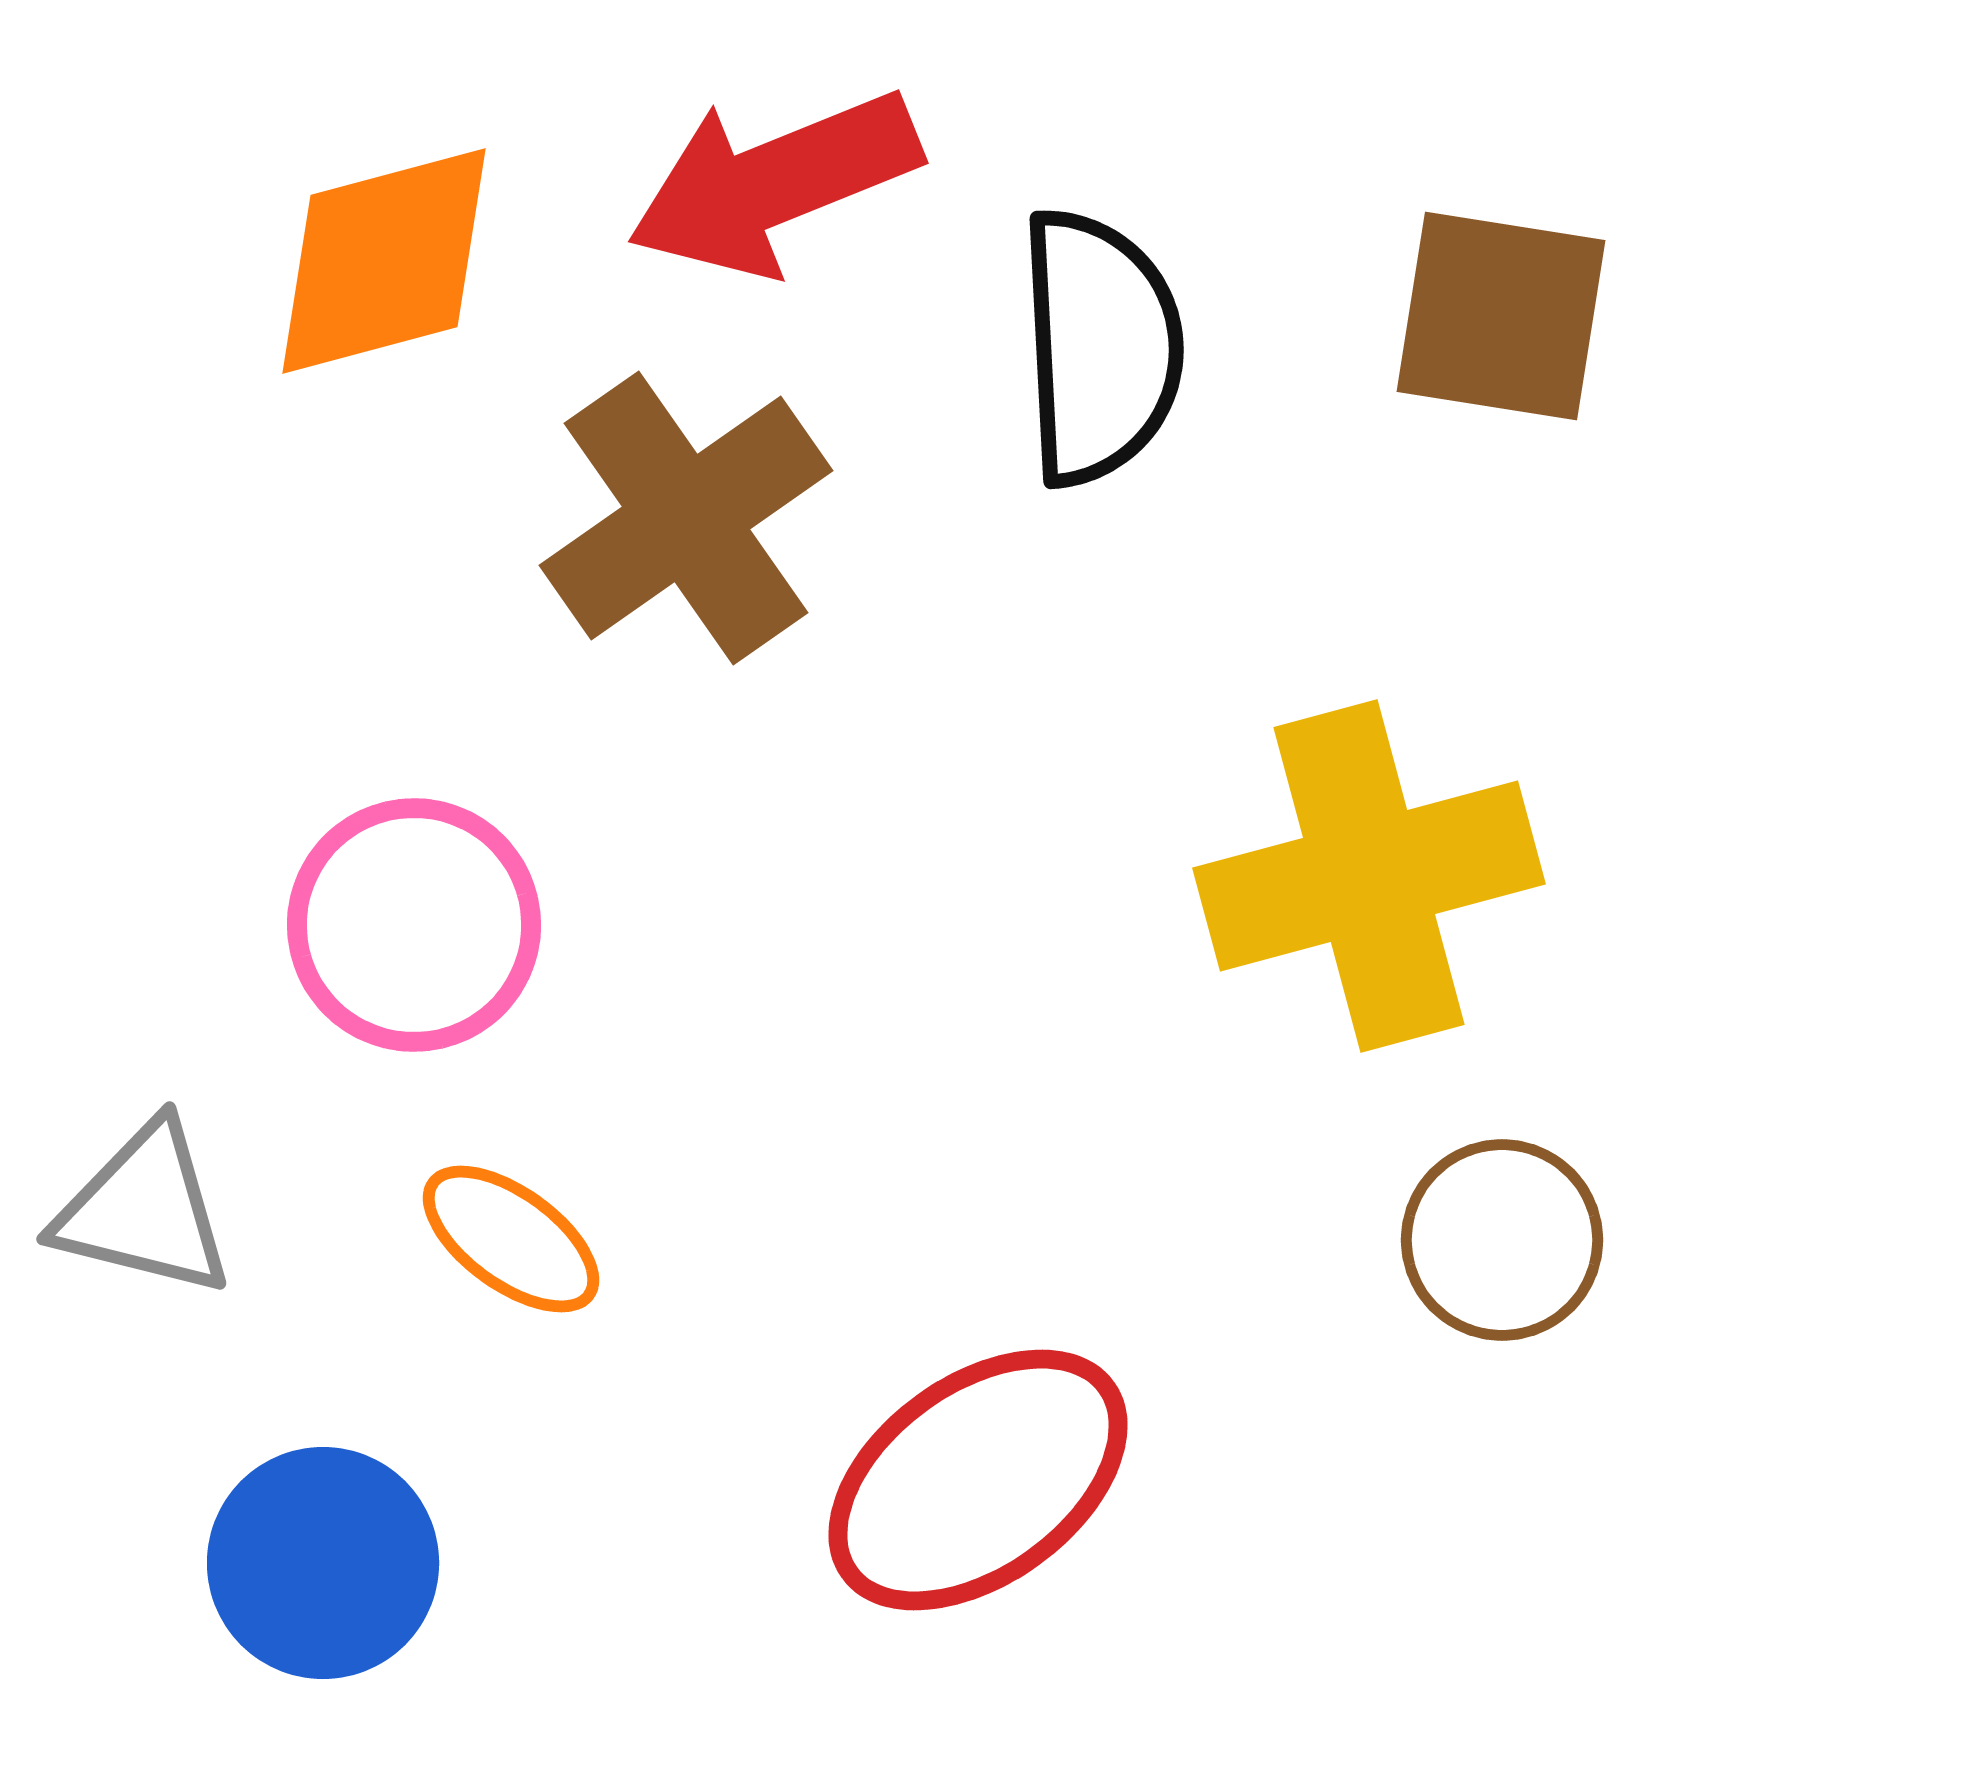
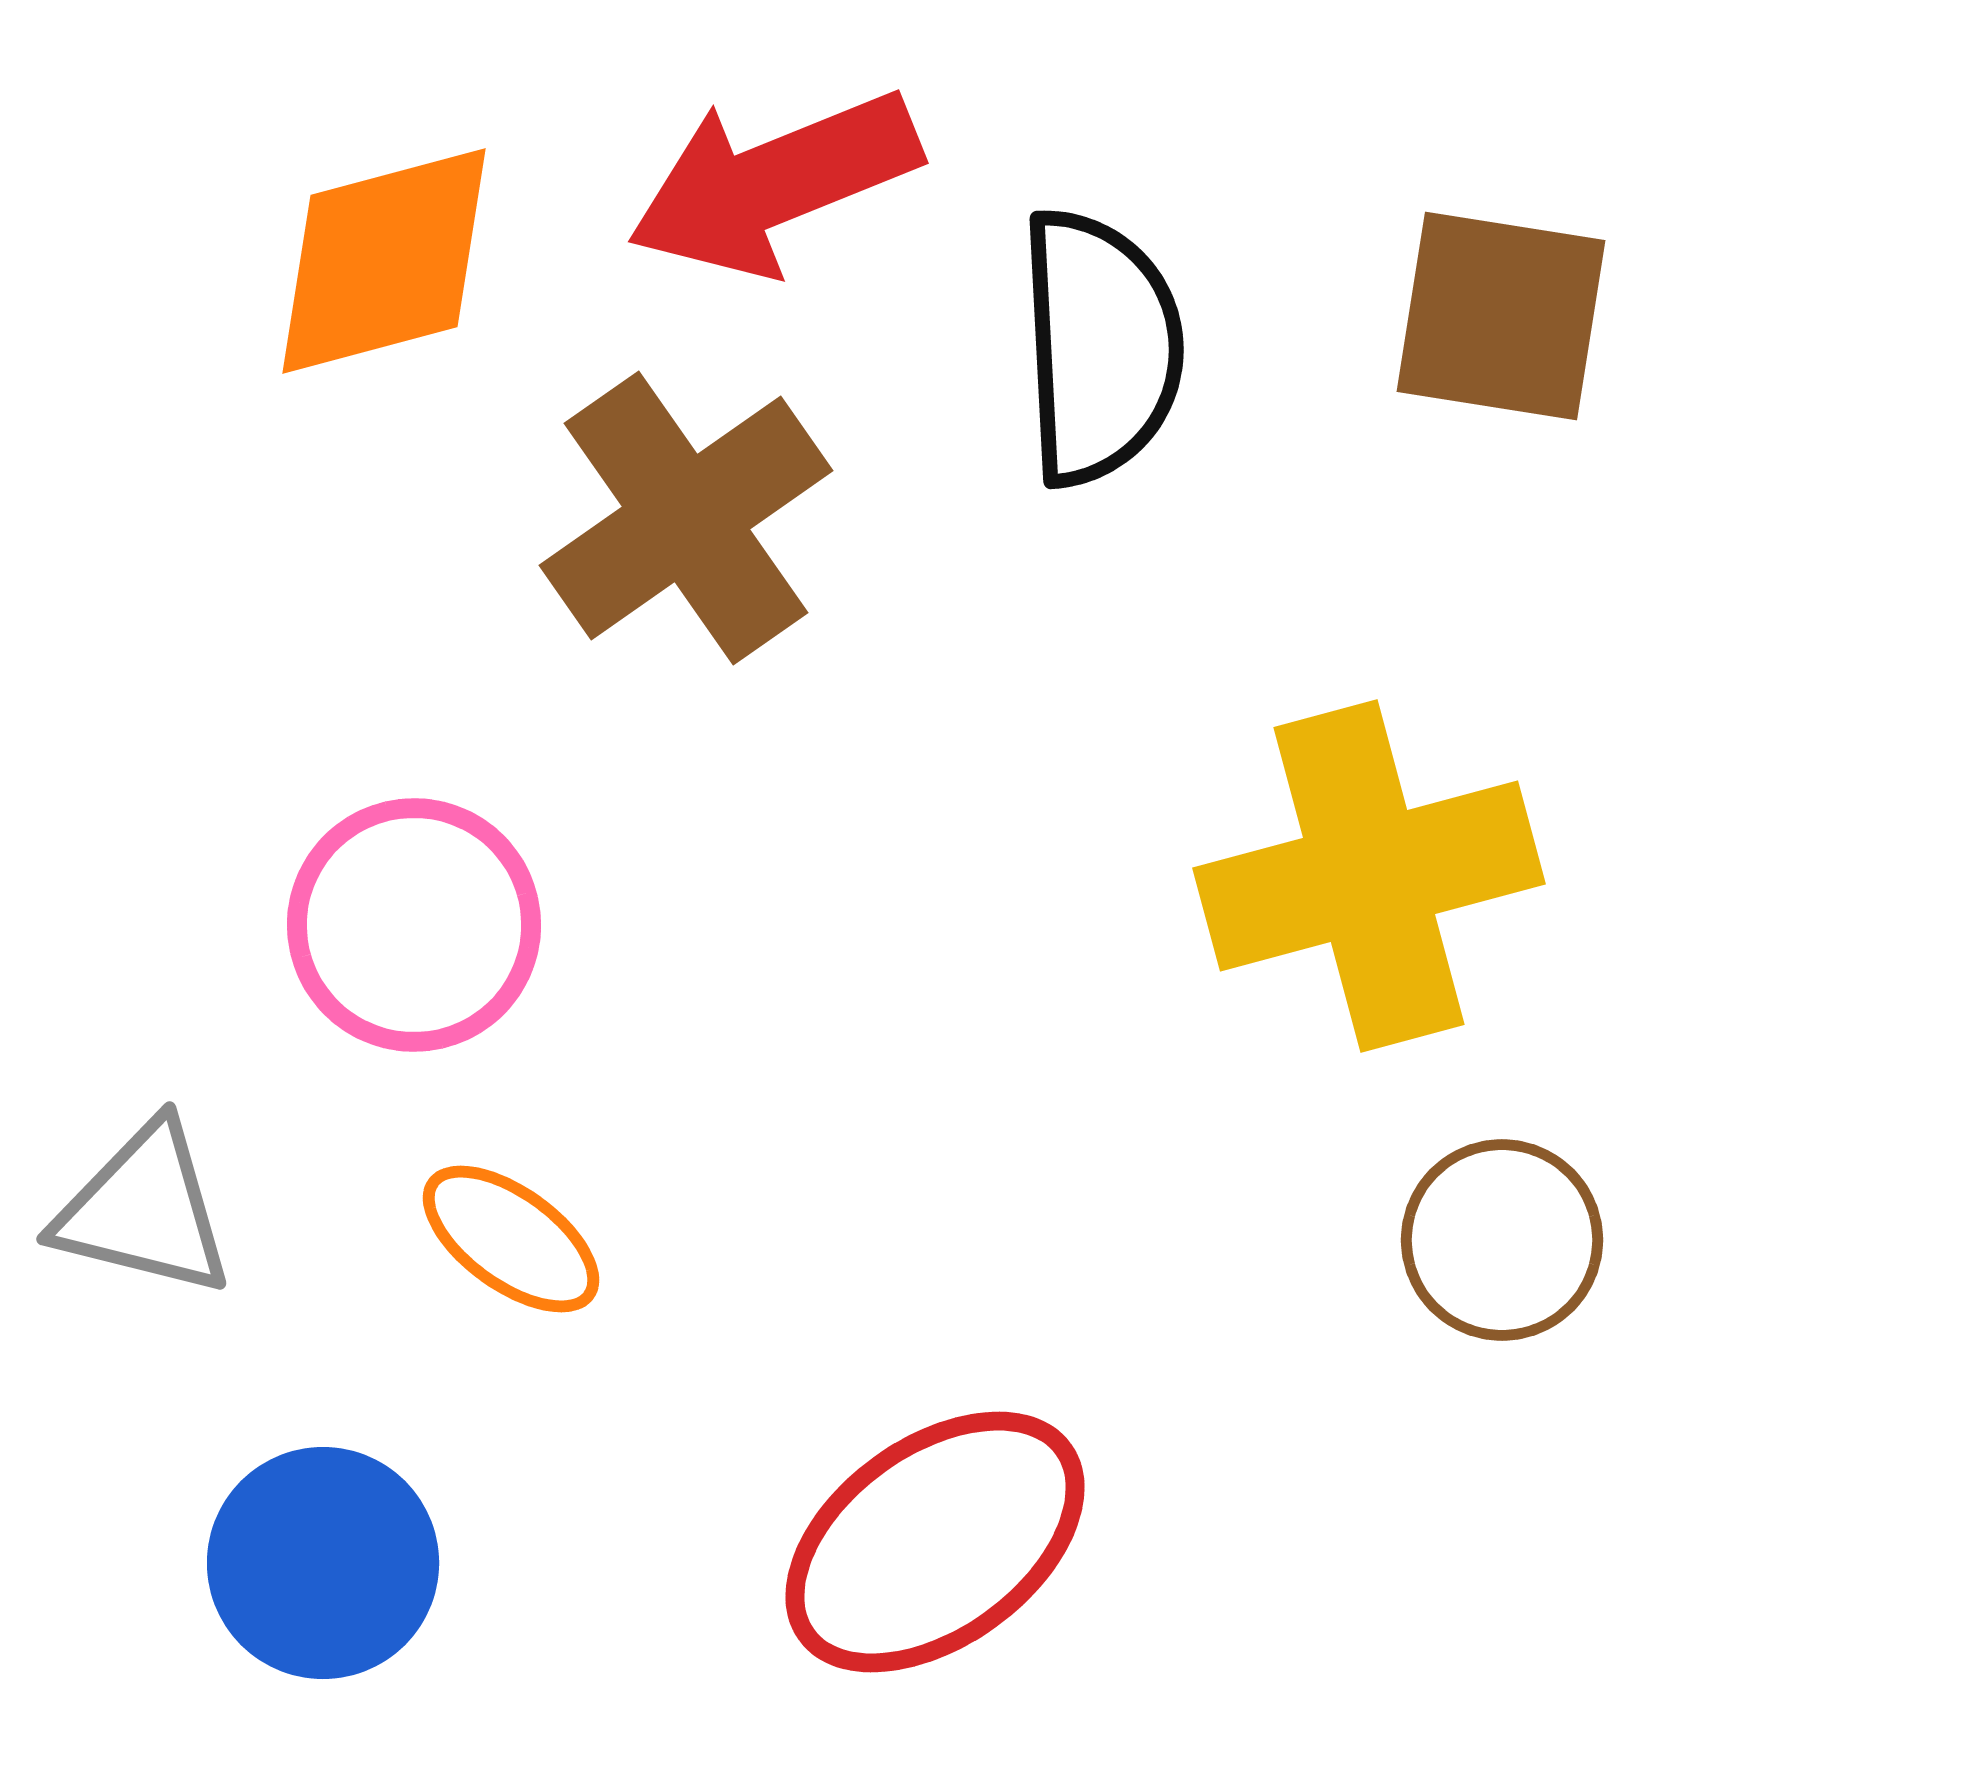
red ellipse: moved 43 px left, 62 px down
